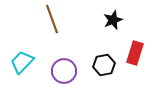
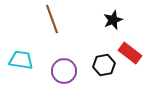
red rectangle: moved 5 px left; rotated 70 degrees counterclockwise
cyan trapezoid: moved 1 px left, 2 px up; rotated 55 degrees clockwise
